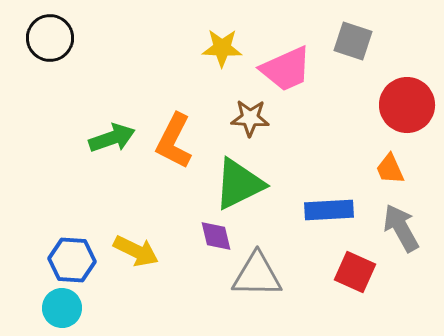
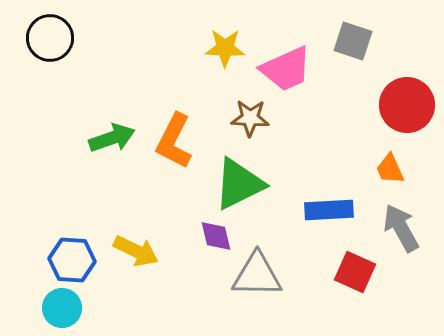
yellow star: moved 3 px right
